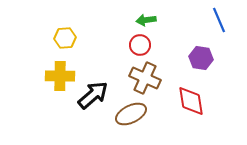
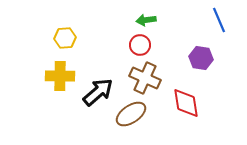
black arrow: moved 5 px right, 3 px up
red diamond: moved 5 px left, 2 px down
brown ellipse: rotated 8 degrees counterclockwise
